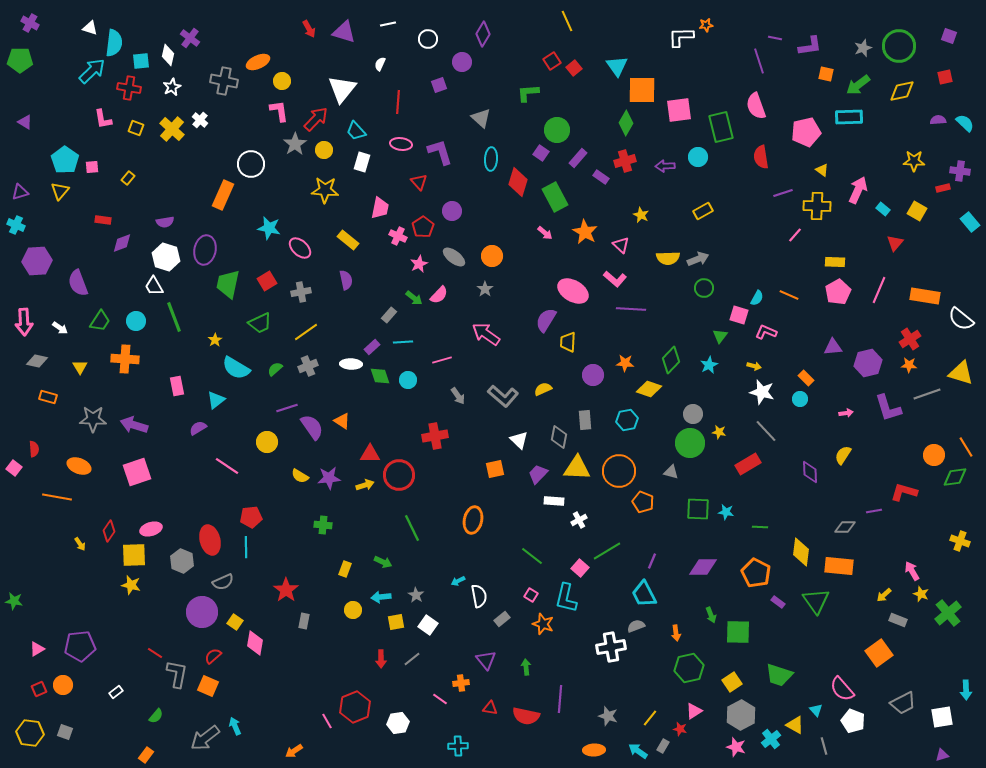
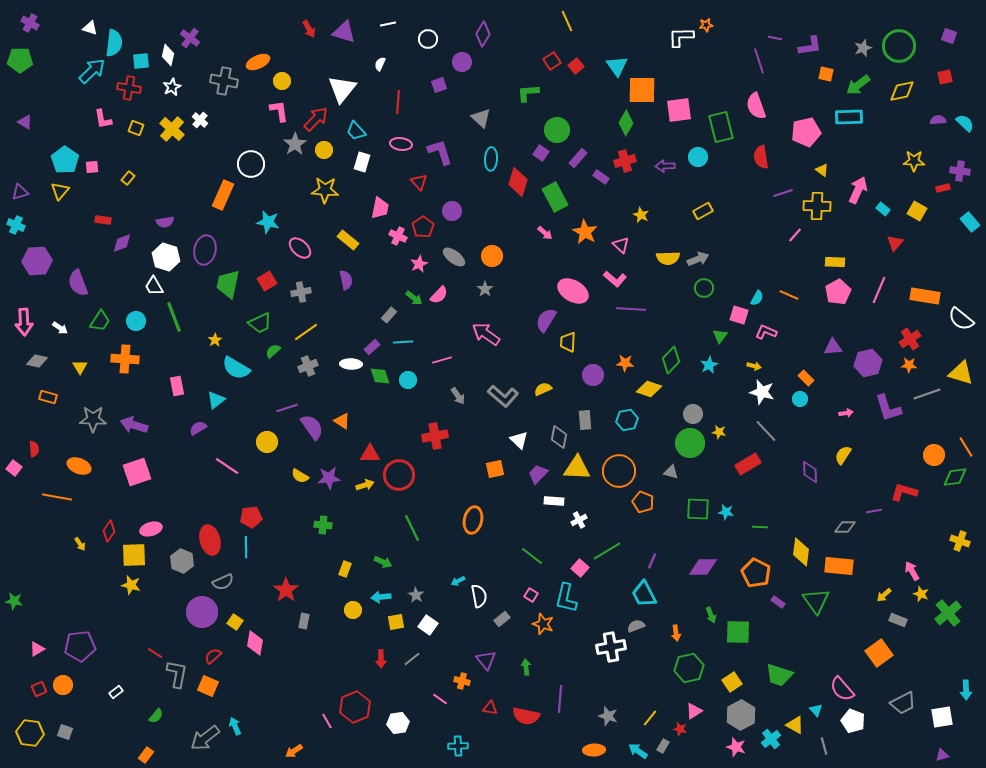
red square at (574, 68): moved 2 px right, 2 px up
cyan star at (269, 228): moved 1 px left, 6 px up
green semicircle at (275, 369): moved 2 px left, 18 px up
orange cross at (461, 683): moved 1 px right, 2 px up; rotated 21 degrees clockwise
